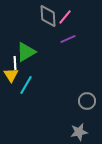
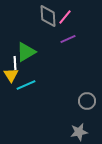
cyan line: rotated 36 degrees clockwise
